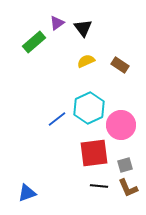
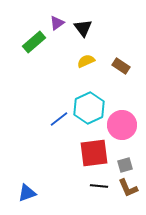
brown rectangle: moved 1 px right, 1 px down
blue line: moved 2 px right
pink circle: moved 1 px right
